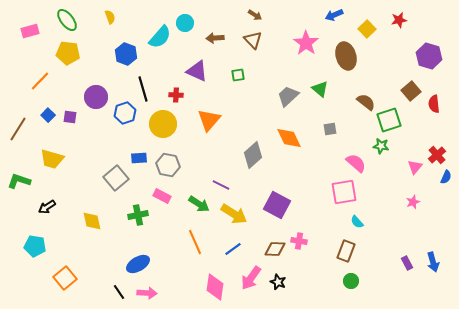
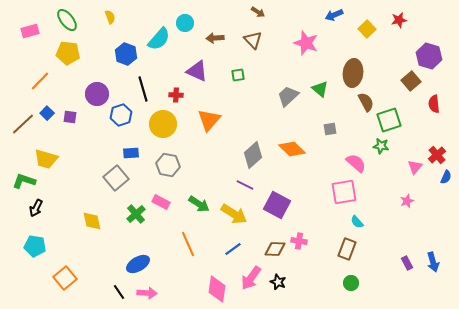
brown arrow at (255, 15): moved 3 px right, 3 px up
cyan semicircle at (160, 37): moved 1 px left, 2 px down
pink star at (306, 43): rotated 15 degrees counterclockwise
brown ellipse at (346, 56): moved 7 px right, 17 px down; rotated 24 degrees clockwise
brown square at (411, 91): moved 10 px up
purple circle at (96, 97): moved 1 px right, 3 px up
brown semicircle at (366, 102): rotated 24 degrees clockwise
blue hexagon at (125, 113): moved 4 px left, 2 px down
blue square at (48, 115): moved 1 px left, 2 px up
brown line at (18, 129): moved 5 px right, 5 px up; rotated 15 degrees clockwise
orange diamond at (289, 138): moved 3 px right, 11 px down; rotated 20 degrees counterclockwise
blue rectangle at (139, 158): moved 8 px left, 5 px up
yellow trapezoid at (52, 159): moved 6 px left
green L-shape at (19, 181): moved 5 px right
purple line at (221, 185): moved 24 px right
pink rectangle at (162, 196): moved 1 px left, 6 px down
pink star at (413, 202): moved 6 px left, 1 px up
black arrow at (47, 207): moved 11 px left, 1 px down; rotated 30 degrees counterclockwise
green cross at (138, 215): moved 2 px left, 1 px up; rotated 30 degrees counterclockwise
orange line at (195, 242): moved 7 px left, 2 px down
brown rectangle at (346, 251): moved 1 px right, 2 px up
green circle at (351, 281): moved 2 px down
pink diamond at (215, 287): moved 2 px right, 2 px down
